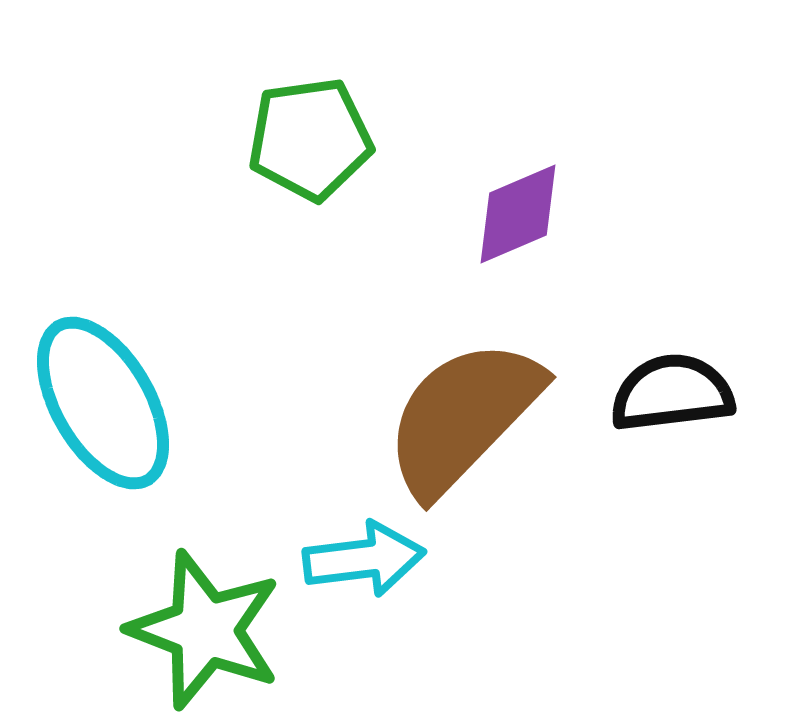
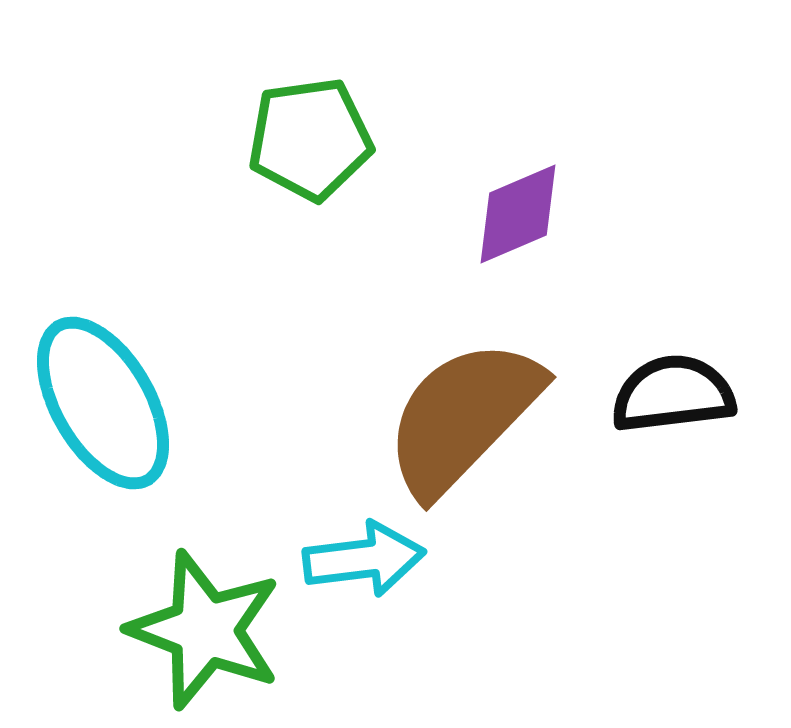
black semicircle: moved 1 px right, 1 px down
